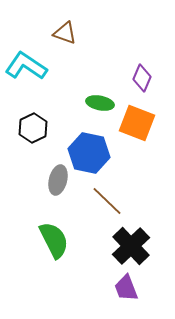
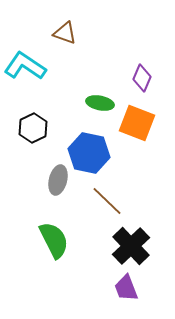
cyan L-shape: moved 1 px left
